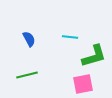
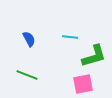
green line: rotated 35 degrees clockwise
